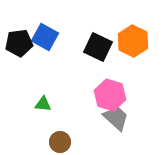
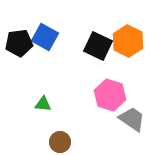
orange hexagon: moved 5 px left
black square: moved 1 px up
gray trapezoid: moved 16 px right, 1 px down; rotated 8 degrees counterclockwise
